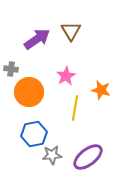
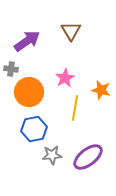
purple arrow: moved 10 px left, 2 px down
pink star: moved 1 px left, 2 px down
blue hexagon: moved 5 px up
